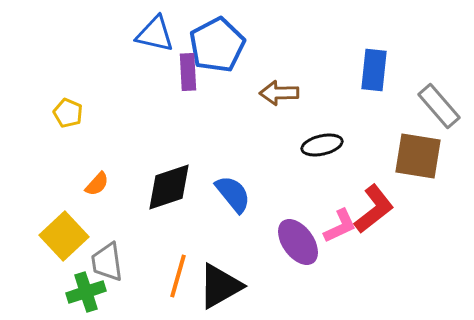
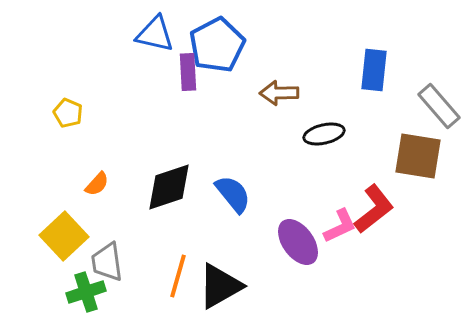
black ellipse: moved 2 px right, 11 px up
